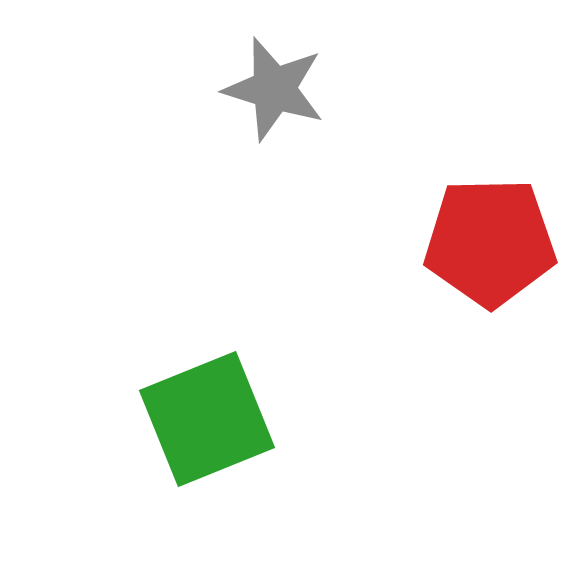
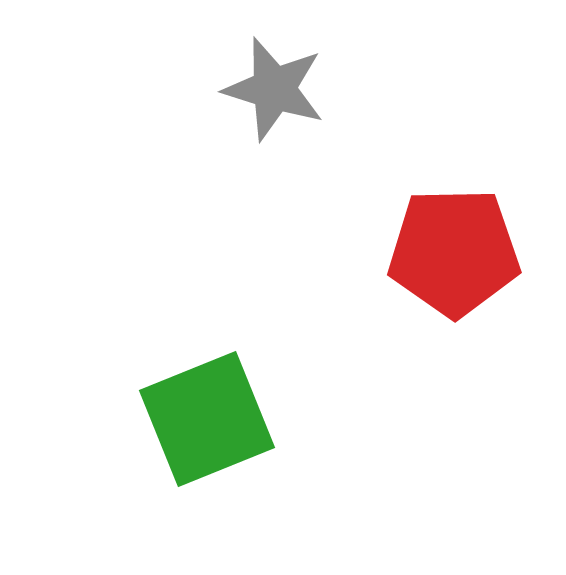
red pentagon: moved 36 px left, 10 px down
